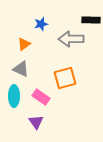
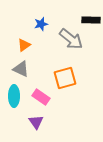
gray arrow: rotated 140 degrees counterclockwise
orange triangle: moved 1 px down
